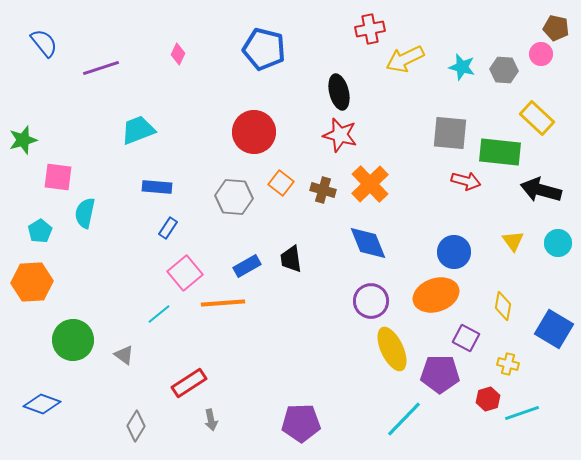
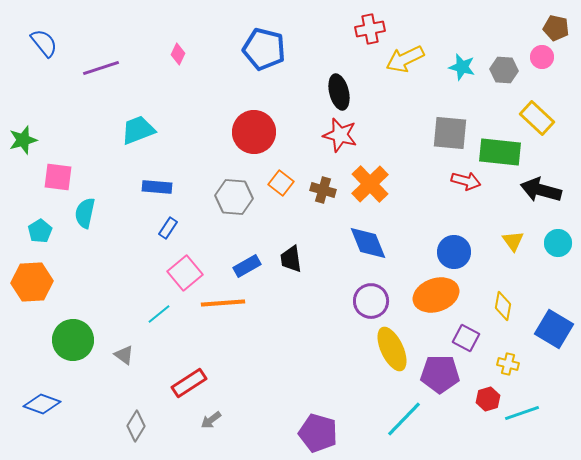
pink circle at (541, 54): moved 1 px right, 3 px down
gray arrow at (211, 420): rotated 65 degrees clockwise
purple pentagon at (301, 423): moved 17 px right, 10 px down; rotated 18 degrees clockwise
